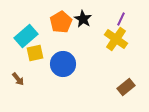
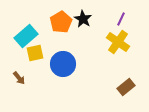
yellow cross: moved 2 px right, 3 px down
brown arrow: moved 1 px right, 1 px up
